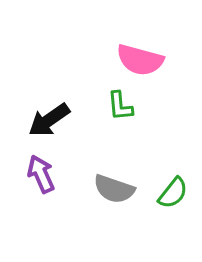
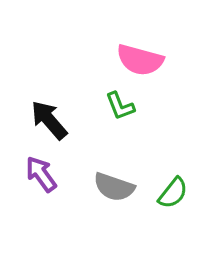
green L-shape: rotated 16 degrees counterclockwise
black arrow: rotated 84 degrees clockwise
purple arrow: rotated 12 degrees counterclockwise
gray semicircle: moved 2 px up
